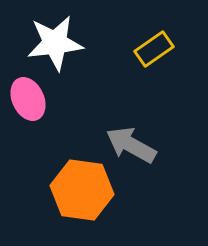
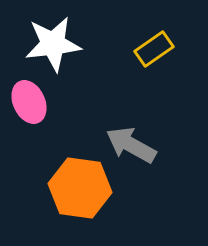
white star: moved 2 px left, 1 px down
pink ellipse: moved 1 px right, 3 px down
orange hexagon: moved 2 px left, 2 px up
